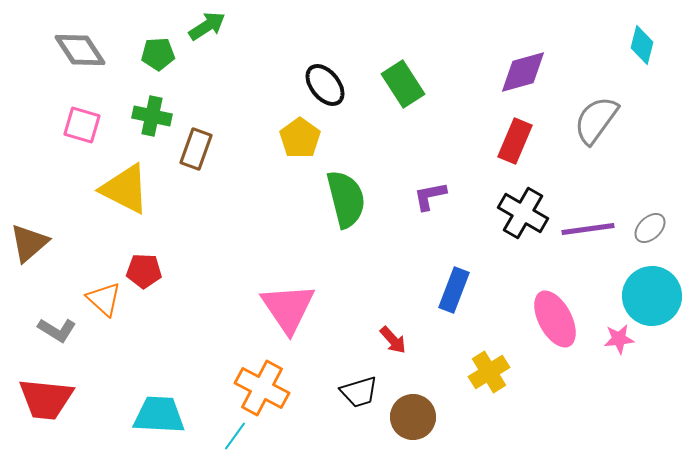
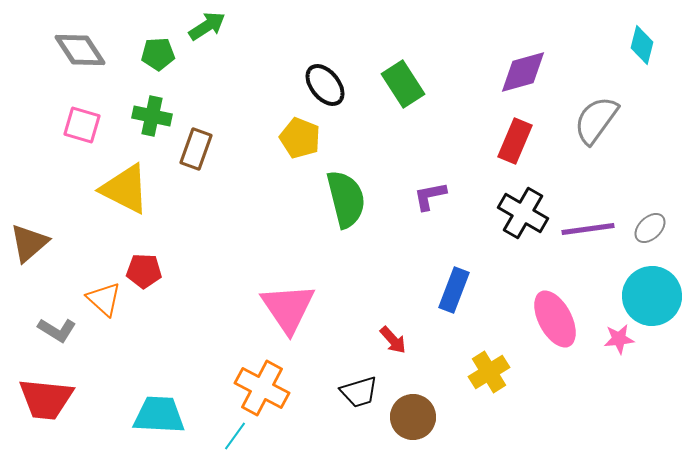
yellow pentagon: rotated 15 degrees counterclockwise
